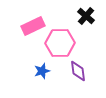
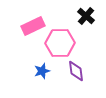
purple diamond: moved 2 px left
